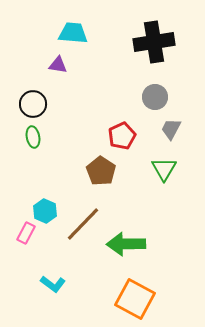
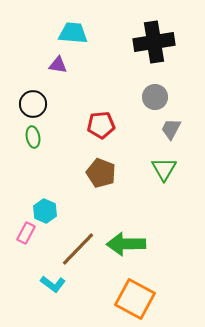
red pentagon: moved 21 px left, 11 px up; rotated 20 degrees clockwise
brown pentagon: moved 2 px down; rotated 12 degrees counterclockwise
brown line: moved 5 px left, 25 px down
